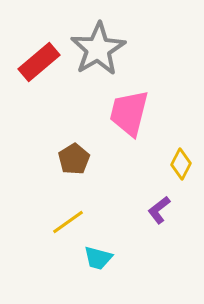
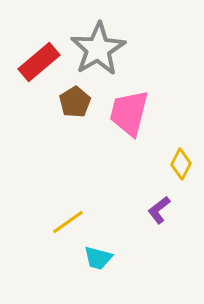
brown pentagon: moved 1 px right, 57 px up
